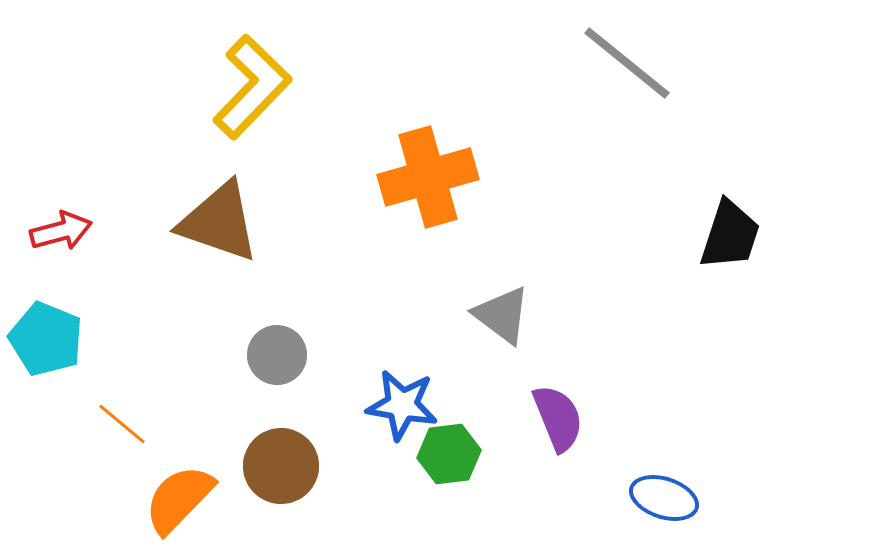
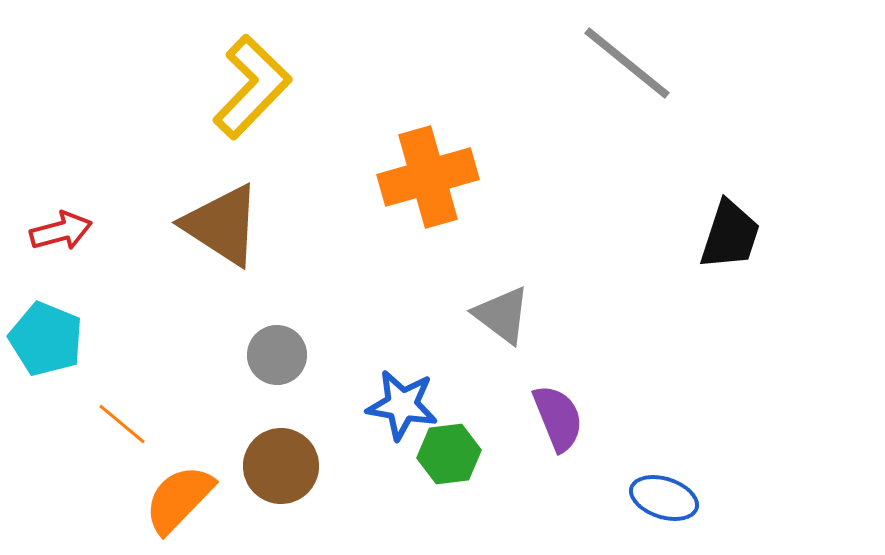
brown triangle: moved 3 px right, 3 px down; rotated 14 degrees clockwise
